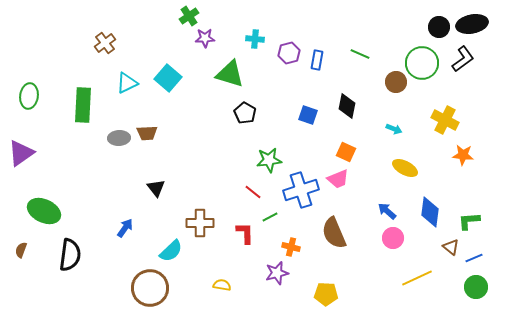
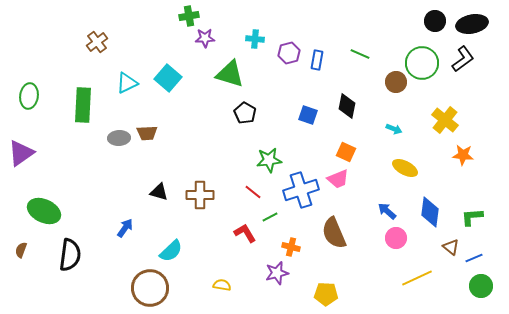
green cross at (189, 16): rotated 24 degrees clockwise
black circle at (439, 27): moved 4 px left, 6 px up
brown cross at (105, 43): moved 8 px left, 1 px up
yellow cross at (445, 120): rotated 12 degrees clockwise
black triangle at (156, 188): moved 3 px right, 4 px down; rotated 36 degrees counterclockwise
green L-shape at (469, 221): moved 3 px right, 4 px up
brown cross at (200, 223): moved 28 px up
red L-shape at (245, 233): rotated 30 degrees counterclockwise
pink circle at (393, 238): moved 3 px right
green circle at (476, 287): moved 5 px right, 1 px up
